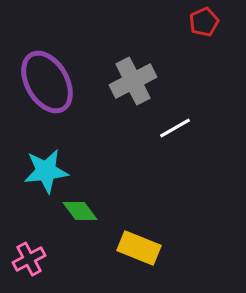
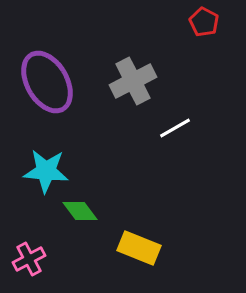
red pentagon: rotated 20 degrees counterclockwise
cyan star: rotated 12 degrees clockwise
